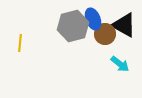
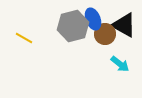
yellow line: moved 4 px right, 5 px up; rotated 66 degrees counterclockwise
